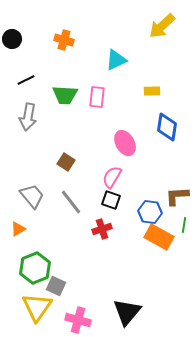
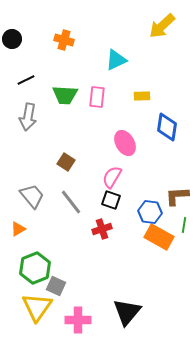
yellow rectangle: moved 10 px left, 5 px down
pink cross: rotated 15 degrees counterclockwise
